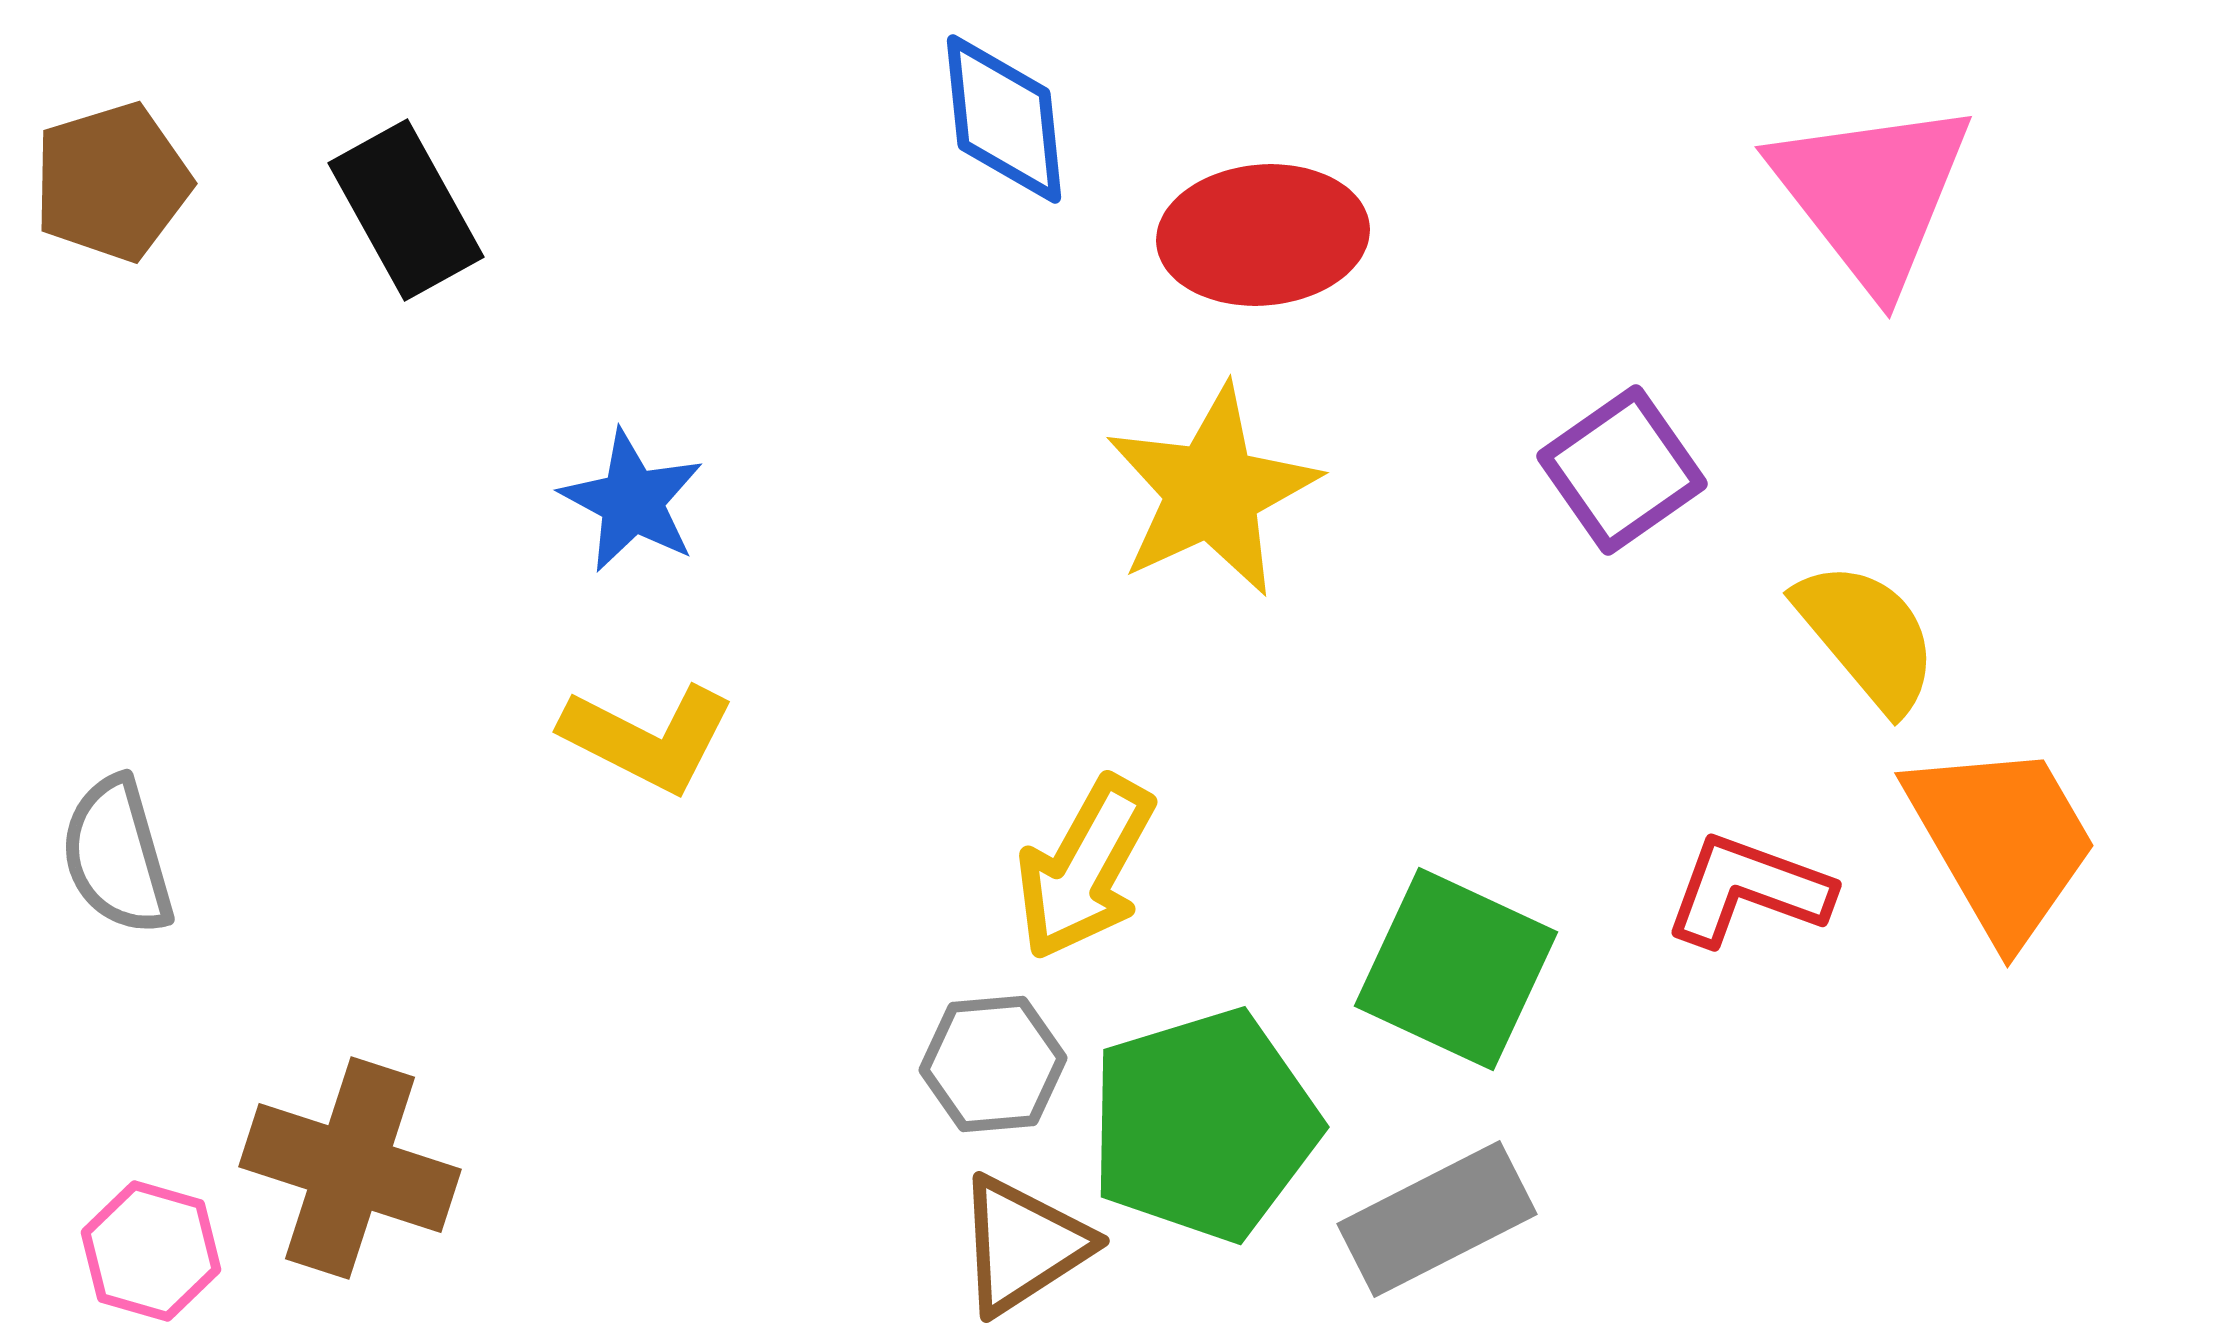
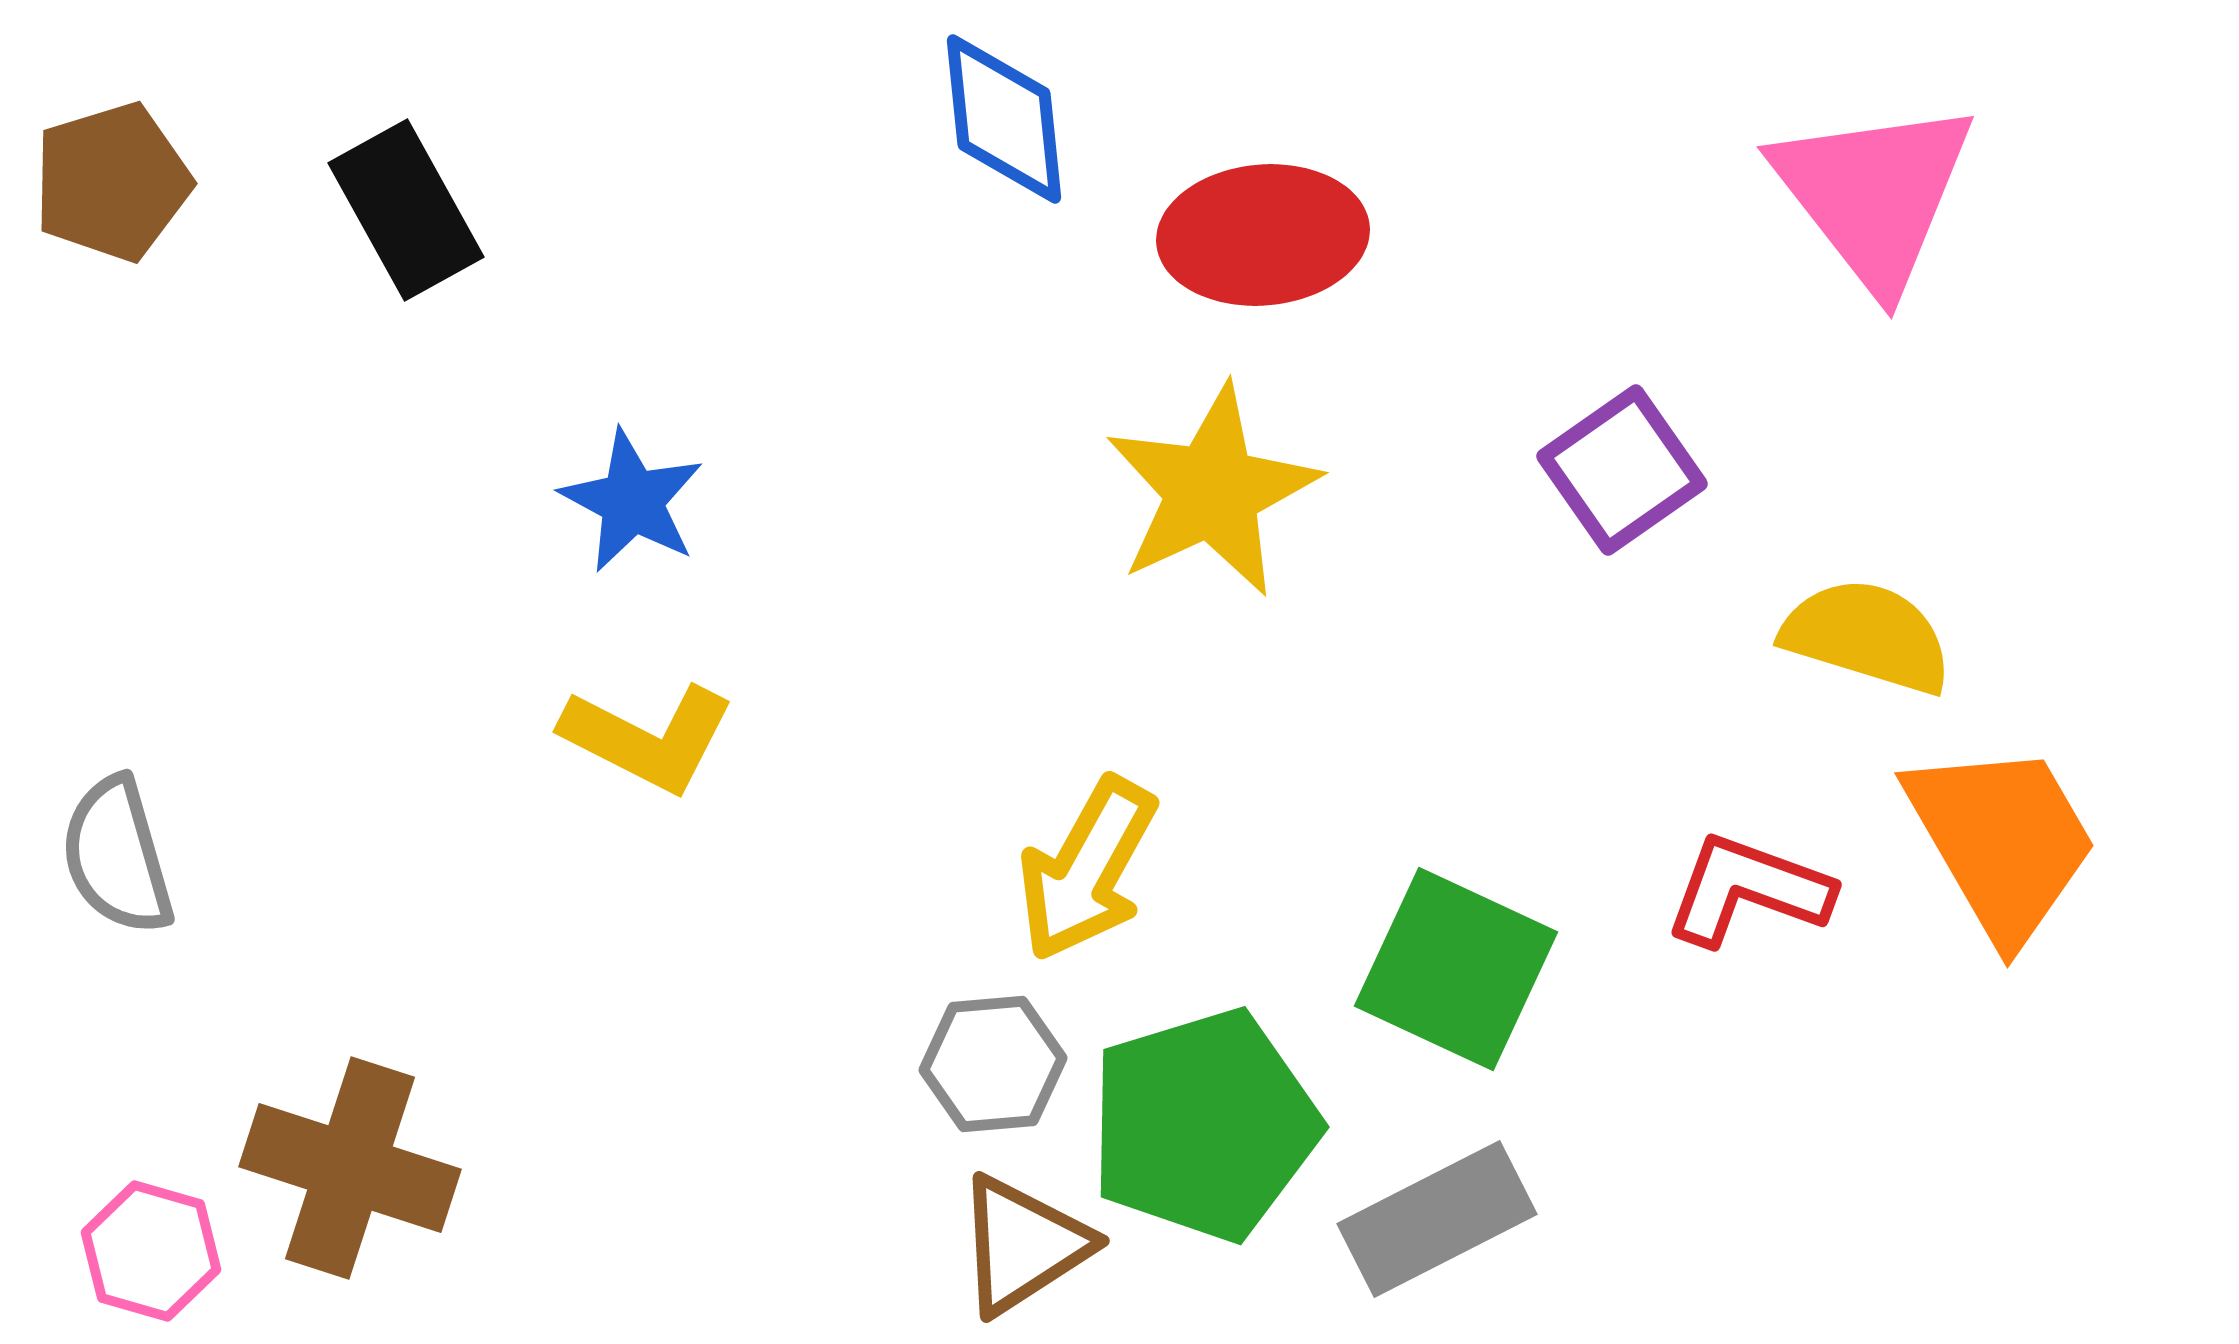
pink triangle: moved 2 px right
yellow semicircle: rotated 33 degrees counterclockwise
yellow arrow: moved 2 px right, 1 px down
